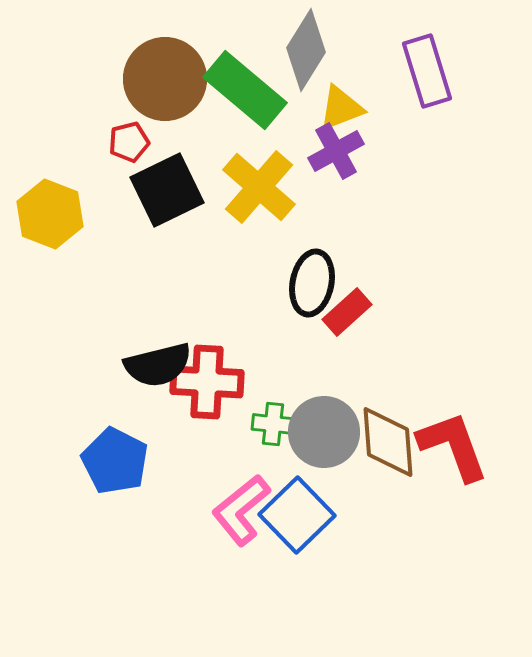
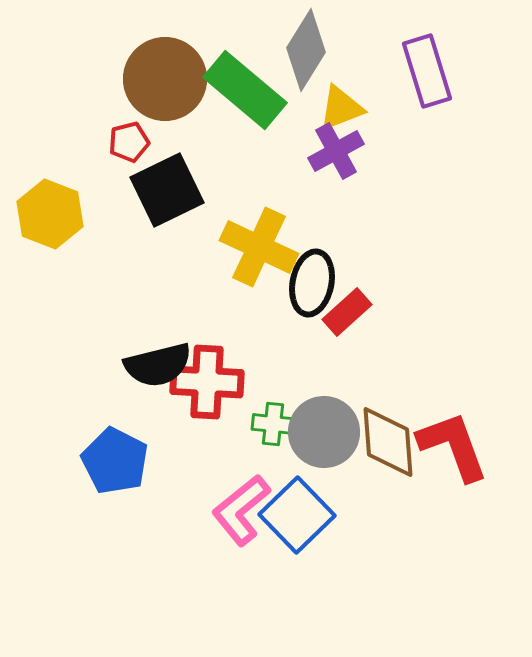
yellow cross: moved 60 px down; rotated 16 degrees counterclockwise
